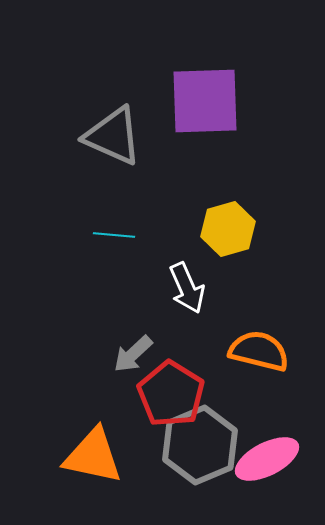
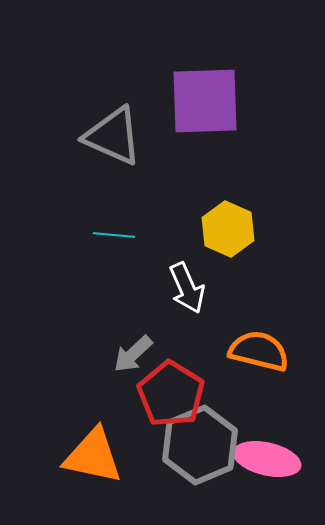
yellow hexagon: rotated 20 degrees counterclockwise
pink ellipse: rotated 40 degrees clockwise
